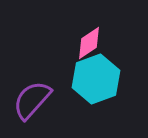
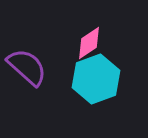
purple semicircle: moved 5 px left, 33 px up; rotated 90 degrees clockwise
